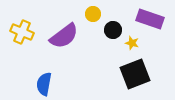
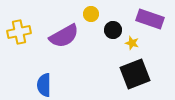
yellow circle: moved 2 px left
yellow cross: moved 3 px left; rotated 35 degrees counterclockwise
purple semicircle: rotated 8 degrees clockwise
blue semicircle: moved 1 px down; rotated 10 degrees counterclockwise
